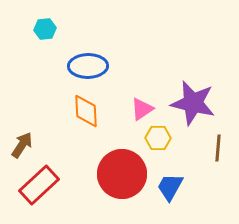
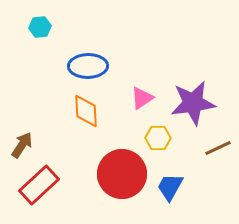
cyan hexagon: moved 5 px left, 2 px up
purple star: rotated 21 degrees counterclockwise
pink triangle: moved 11 px up
brown line: rotated 60 degrees clockwise
